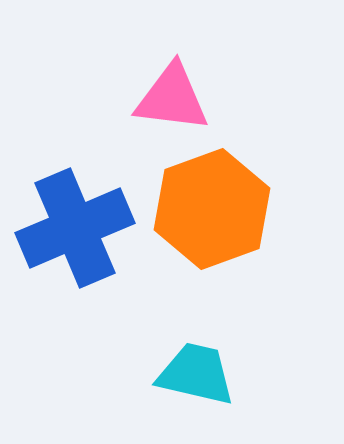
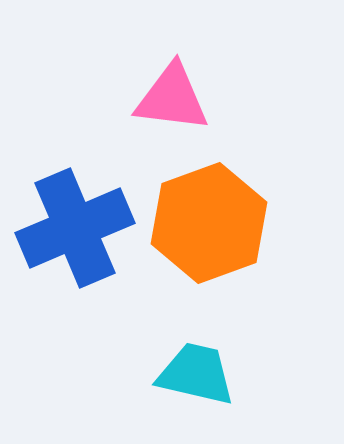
orange hexagon: moved 3 px left, 14 px down
